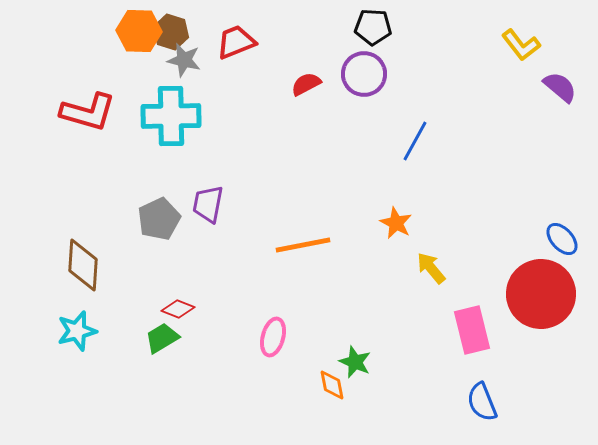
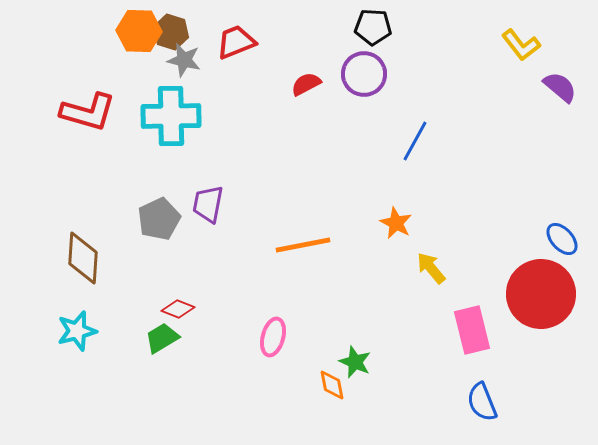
brown diamond: moved 7 px up
